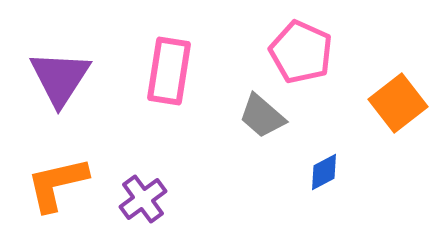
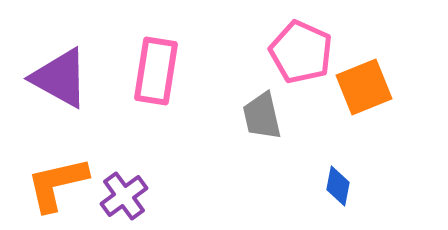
pink rectangle: moved 13 px left
purple triangle: rotated 34 degrees counterclockwise
orange square: moved 34 px left, 16 px up; rotated 16 degrees clockwise
gray trapezoid: rotated 36 degrees clockwise
blue diamond: moved 14 px right, 14 px down; rotated 51 degrees counterclockwise
purple cross: moved 19 px left, 3 px up
